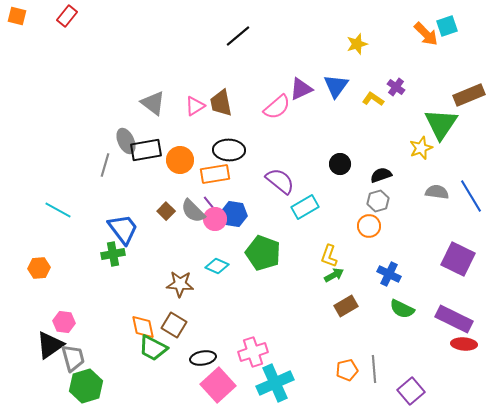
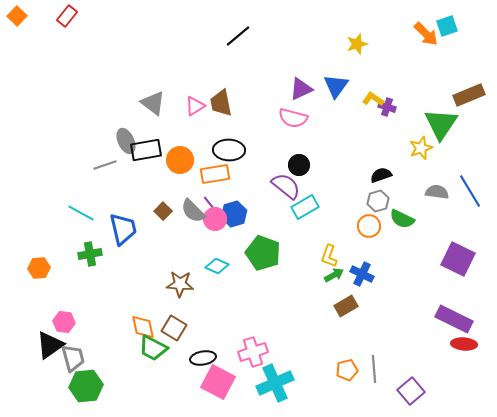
orange square at (17, 16): rotated 30 degrees clockwise
purple cross at (396, 87): moved 9 px left, 20 px down; rotated 18 degrees counterclockwise
pink semicircle at (277, 107): moved 16 px right, 11 px down; rotated 56 degrees clockwise
black circle at (340, 164): moved 41 px left, 1 px down
gray line at (105, 165): rotated 55 degrees clockwise
purple semicircle at (280, 181): moved 6 px right, 5 px down
blue line at (471, 196): moved 1 px left, 5 px up
cyan line at (58, 210): moved 23 px right, 3 px down
brown square at (166, 211): moved 3 px left
blue hexagon at (234, 214): rotated 25 degrees counterclockwise
blue trapezoid at (123, 229): rotated 24 degrees clockwise
green cross at (113, 254): moved 23 px left
blue cross at (389, 274): moved 27 px left
green semicircle at (402, 309): moved 90 px up
brown square at (174, 325): moved 3 px down
pink square at (218, 385): moved 3 px up; rotated 20 degrees counterclockwise
green hexagon at (86, 386): rotated 12 degrees clockwise
